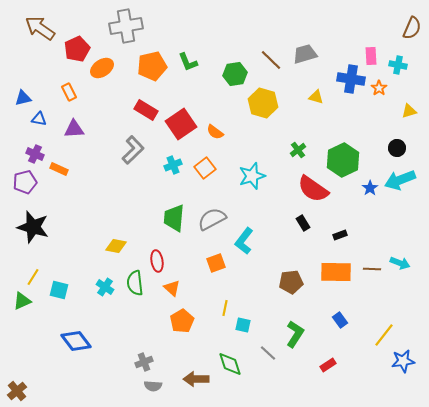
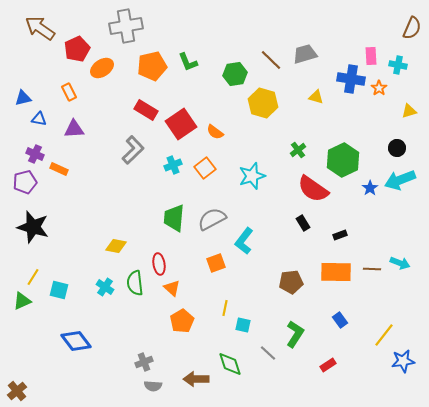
red ellipse at (157, 261): moved 2 px right, 3 px down
